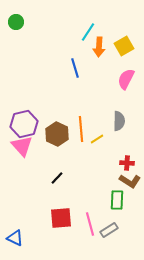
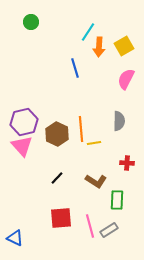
green circle: moved 15 px right
purple hexagon: moved 2 px up
yellow line: moved 3 px left, 4 px down; rotated 24 degrees clockwise
brown L-shape: moved 34 px left
pink line: moved 2 px down
